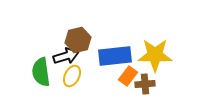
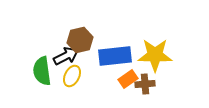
brown hexagon: moved 2 px right
black arrow: rotated 10 degrees counterclockwise
green semicircle: moved 1 px right, 1 px up
orange rectangle: moved 3 px down; rotated 18 degrees clockwise
